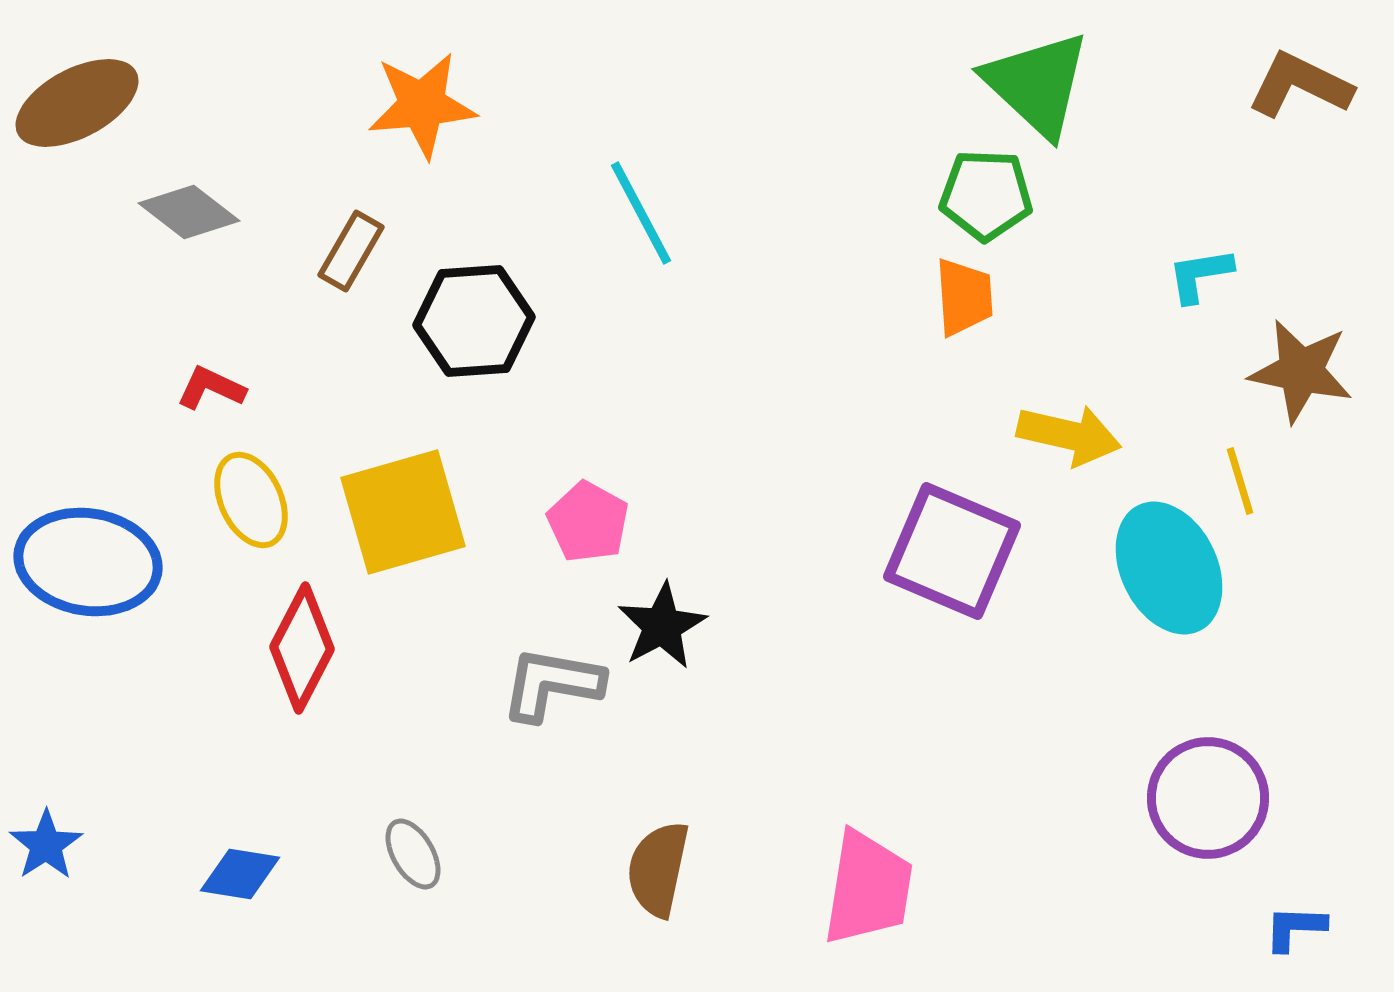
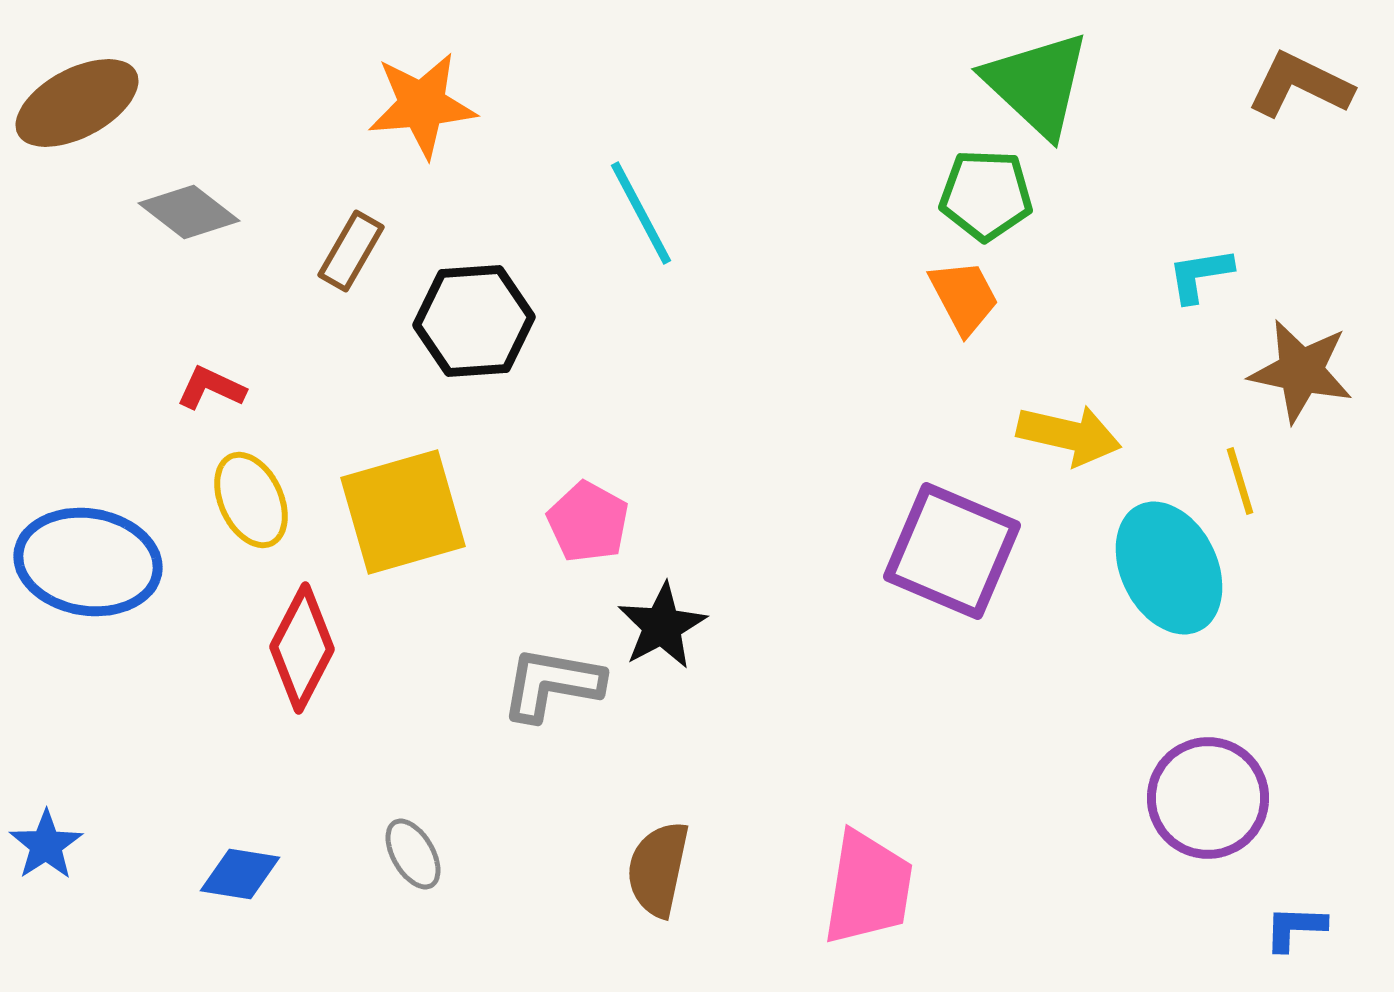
orange trapezoid: rotated 24 degrees counterclockwise
